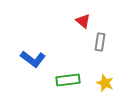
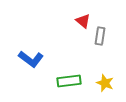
gray rectangle: moved 6 px up
blue L-shape: moved 2 px left
green rectangle: moved 1 px right, 1 px down
